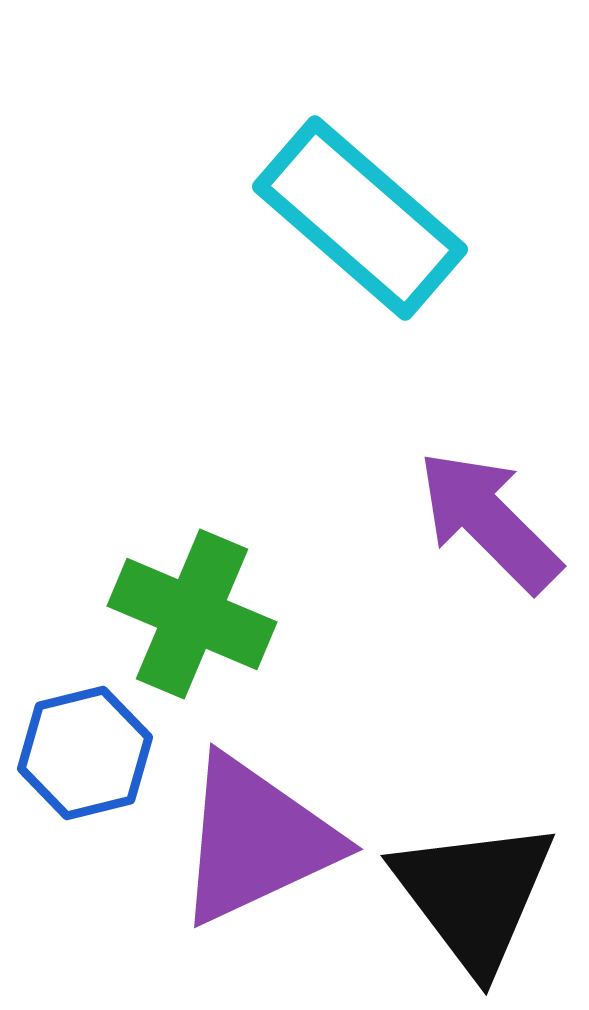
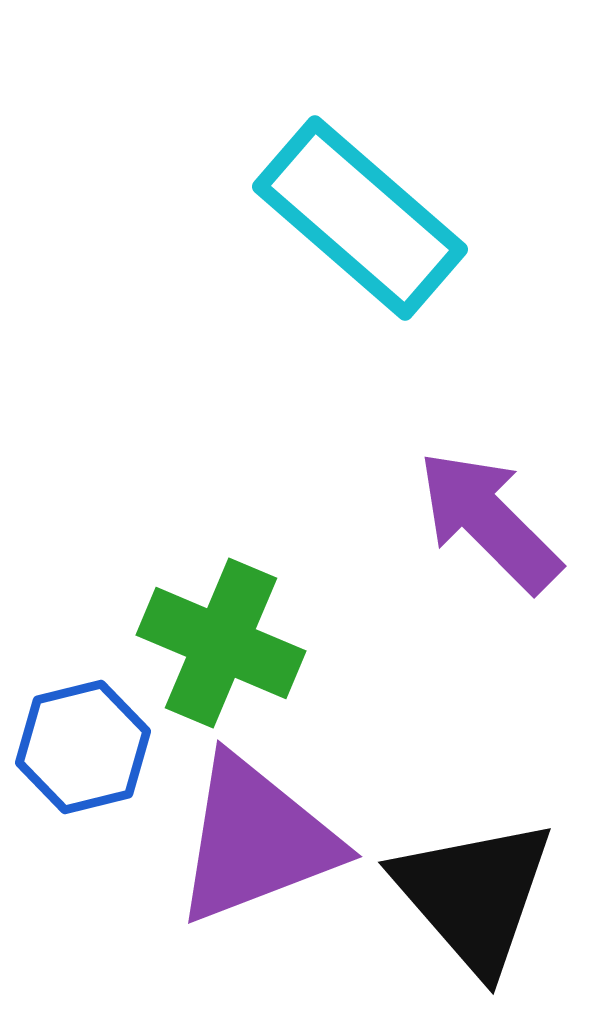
green cross: moved 29 px right, 29 px down
blue hexagon: moved 2 px left, 6 px up
purple triangle: rotated 4 degrees clockwise
black triangle: rotated 4 degrees counterclockwise
